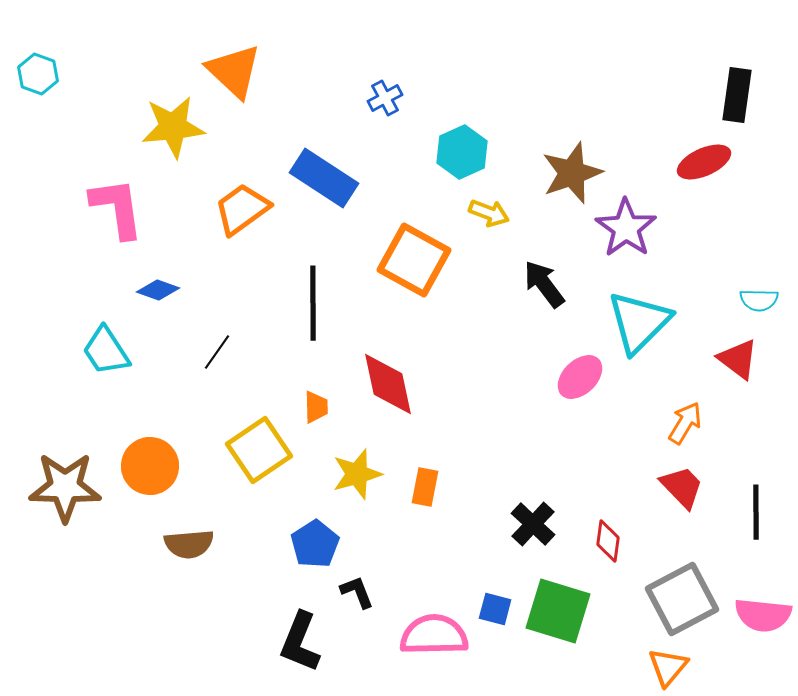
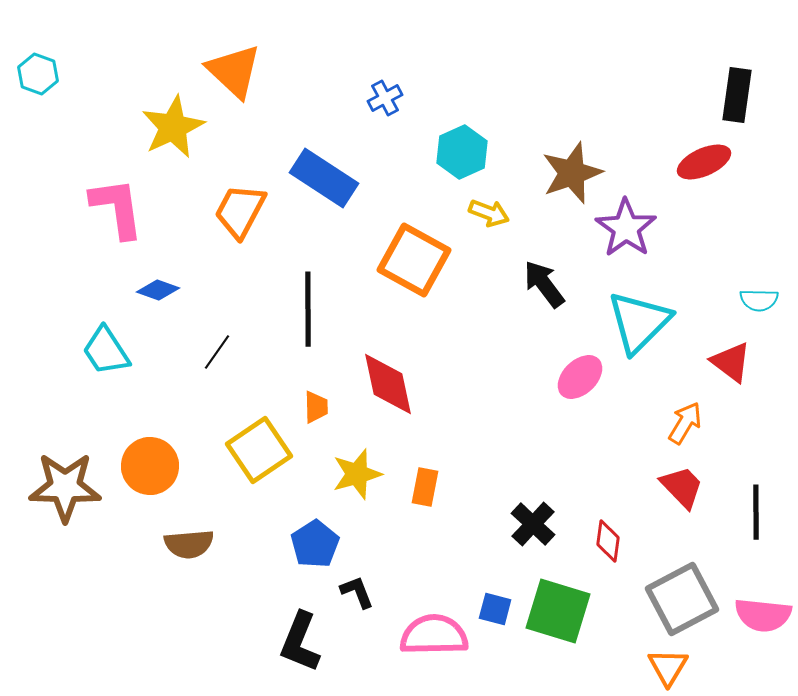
yellow star at (173, 127): rotated 20 degrees counterclockwise
orange trapezoid at (242, 209): moved 2 px left, 2 px down; rotated 26 degrees counterclockwise
black line at (313, 303): moved 5 px left, 6 px down
red triangle at (738, 359): moved 7 px left, 3 px down
orange triangle at (668, 667): rotated 9 degrees counterclockwise
